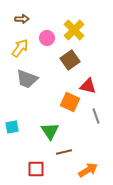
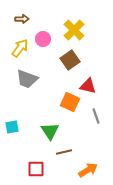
pink circle: moved 4 px left, 1 px down
